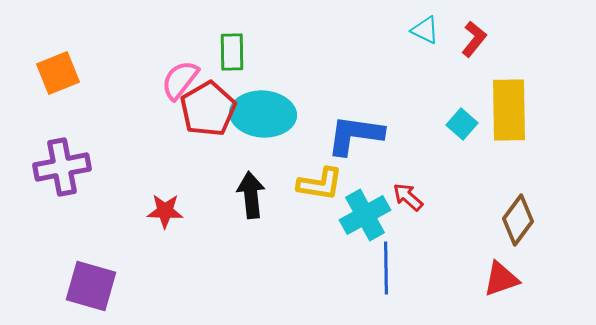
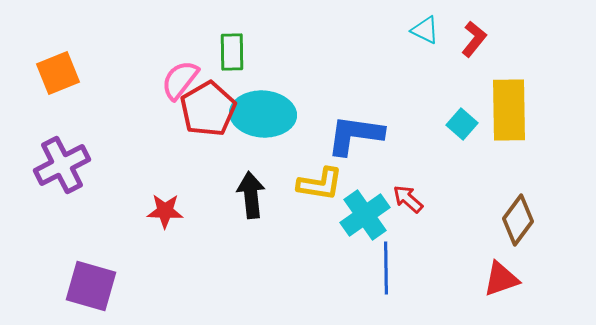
purple cross: moved 2 px up; rotated 16 degrees counterclockwise
red arrow: moved 2 px down
cyan cross: rotated 6 degrees counterclockwise
